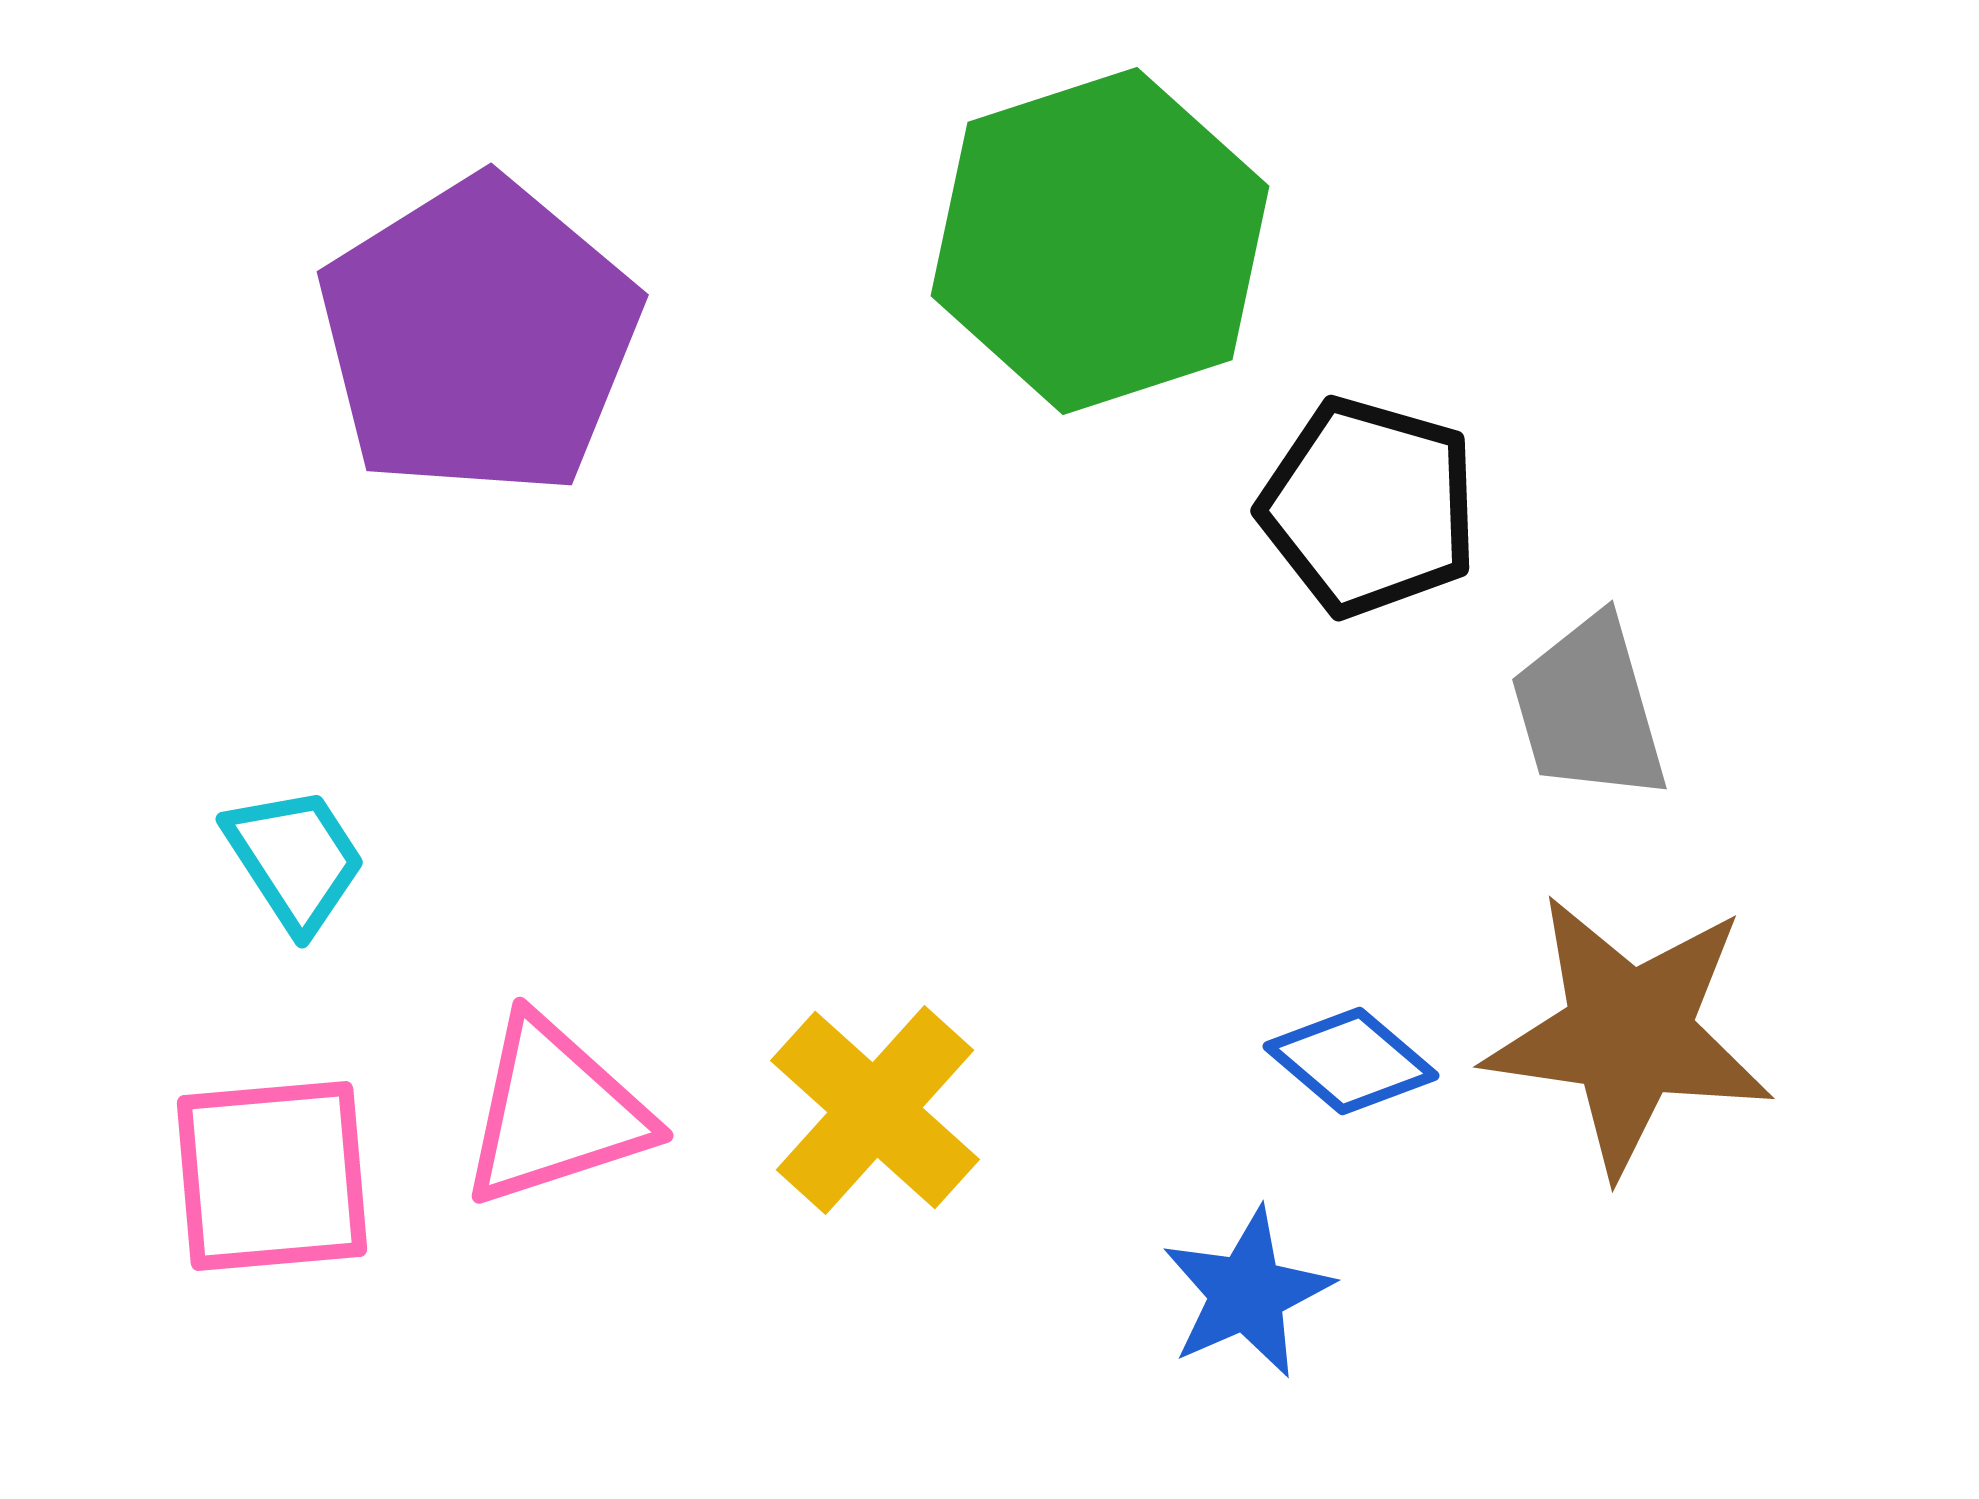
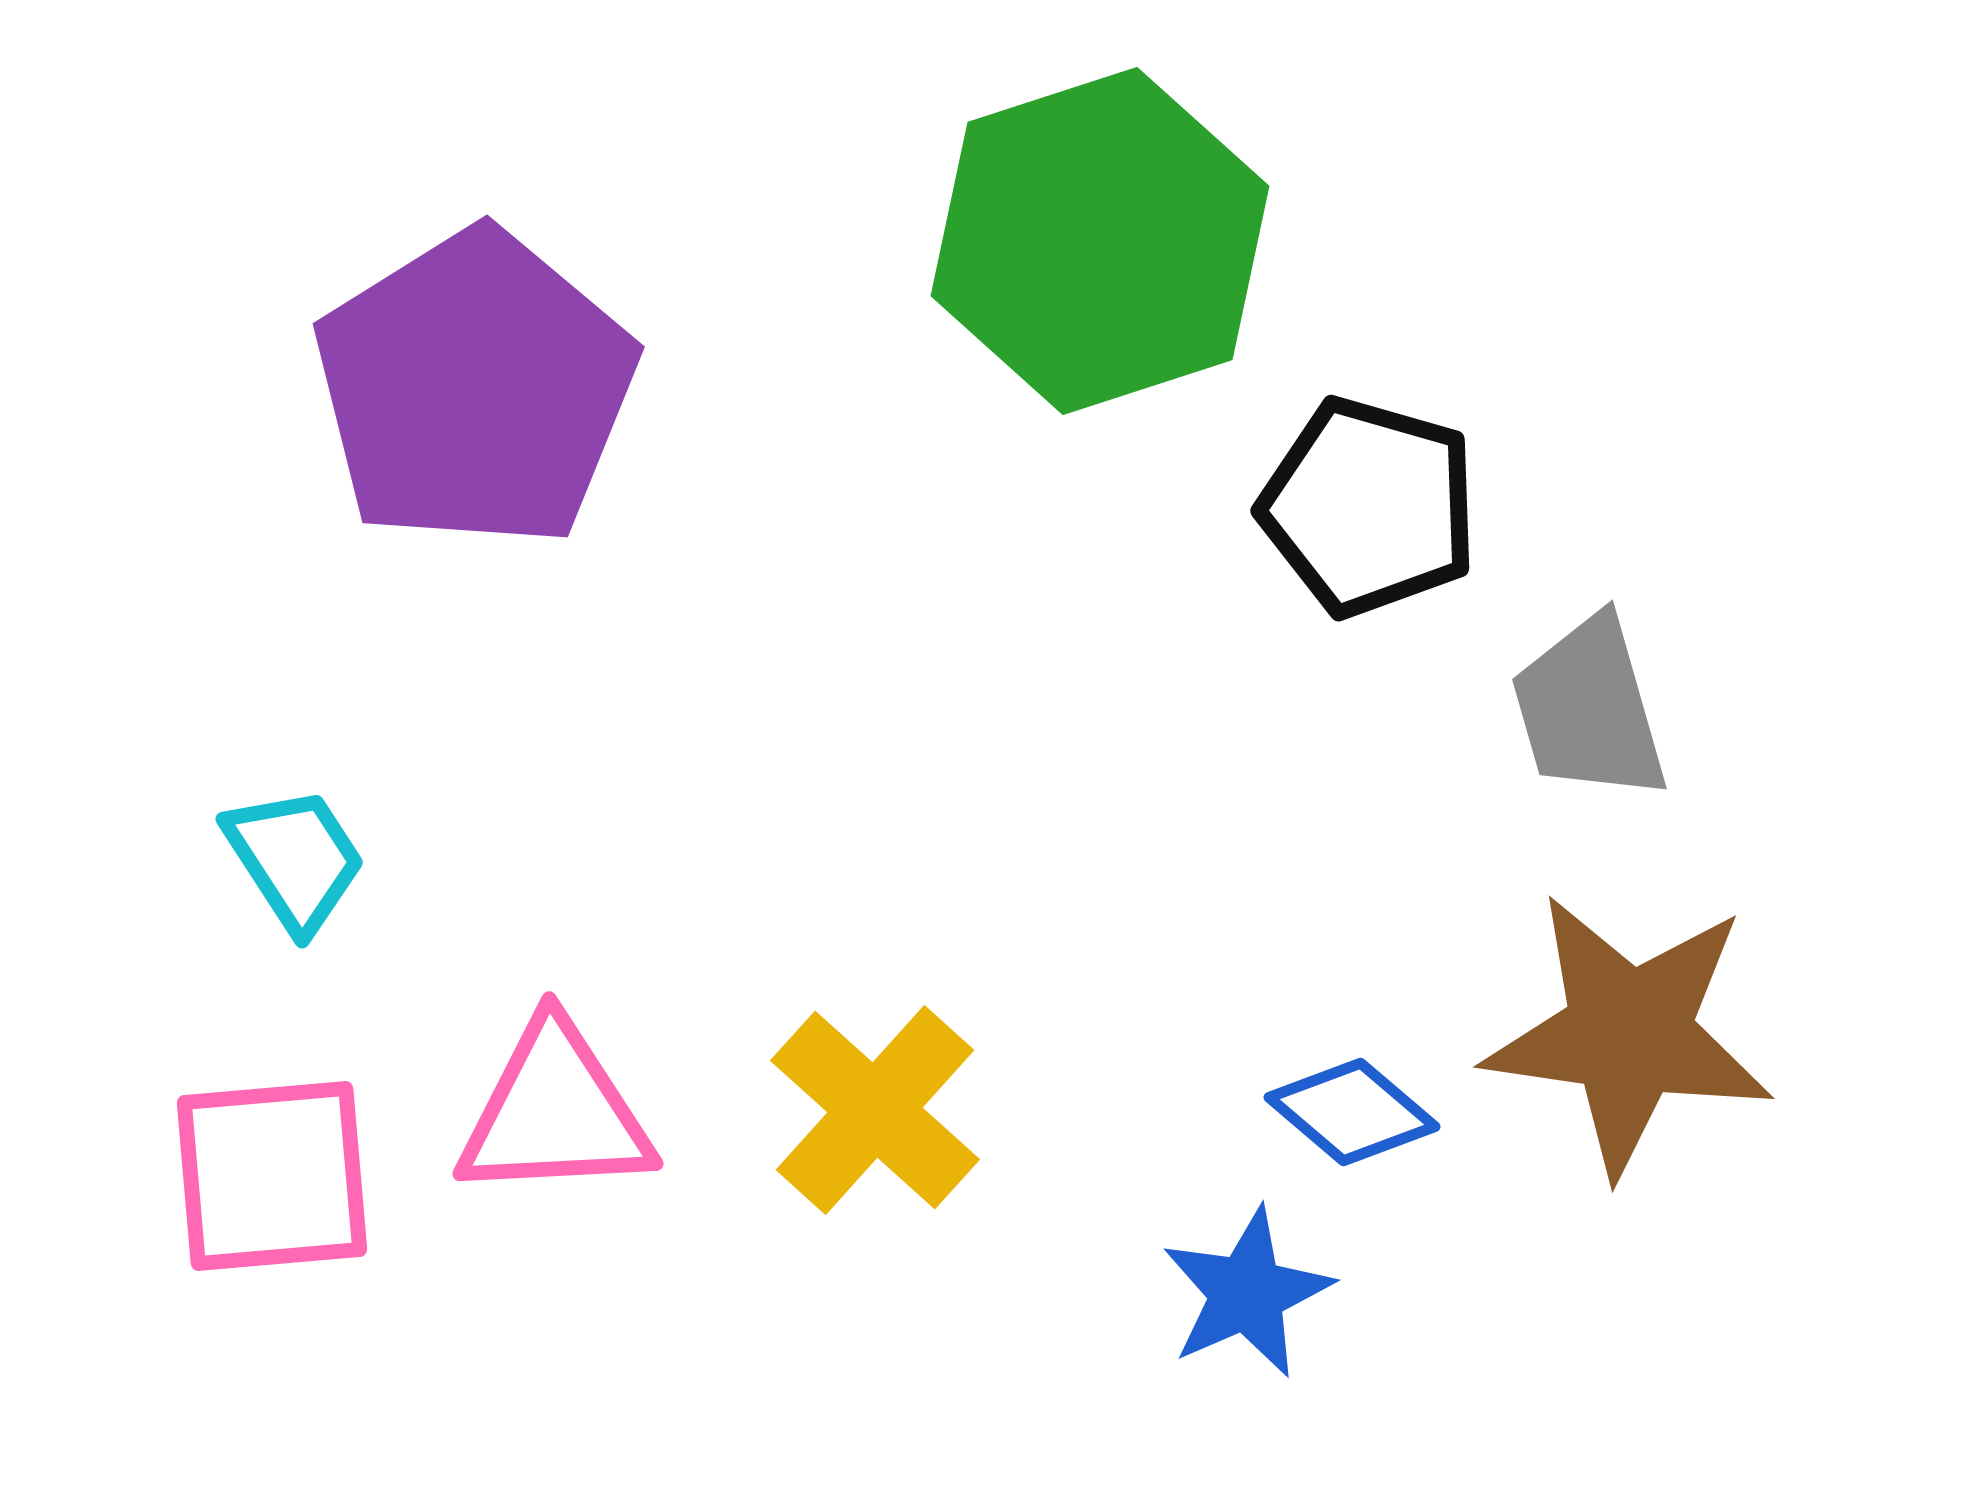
purple pentagon: moved 4 px left, 52 px down
blue diamond: moved 1 px right, 51 px down
pink triangle: rotated 15 degrees clockwise
